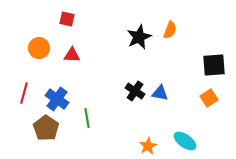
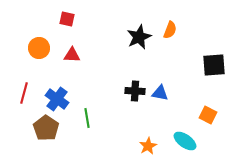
black cross: rotated 30 degrees counterclockwise
orange square: moved 1 px left, 17 px down; rotated 30 degrees counterclockwise
